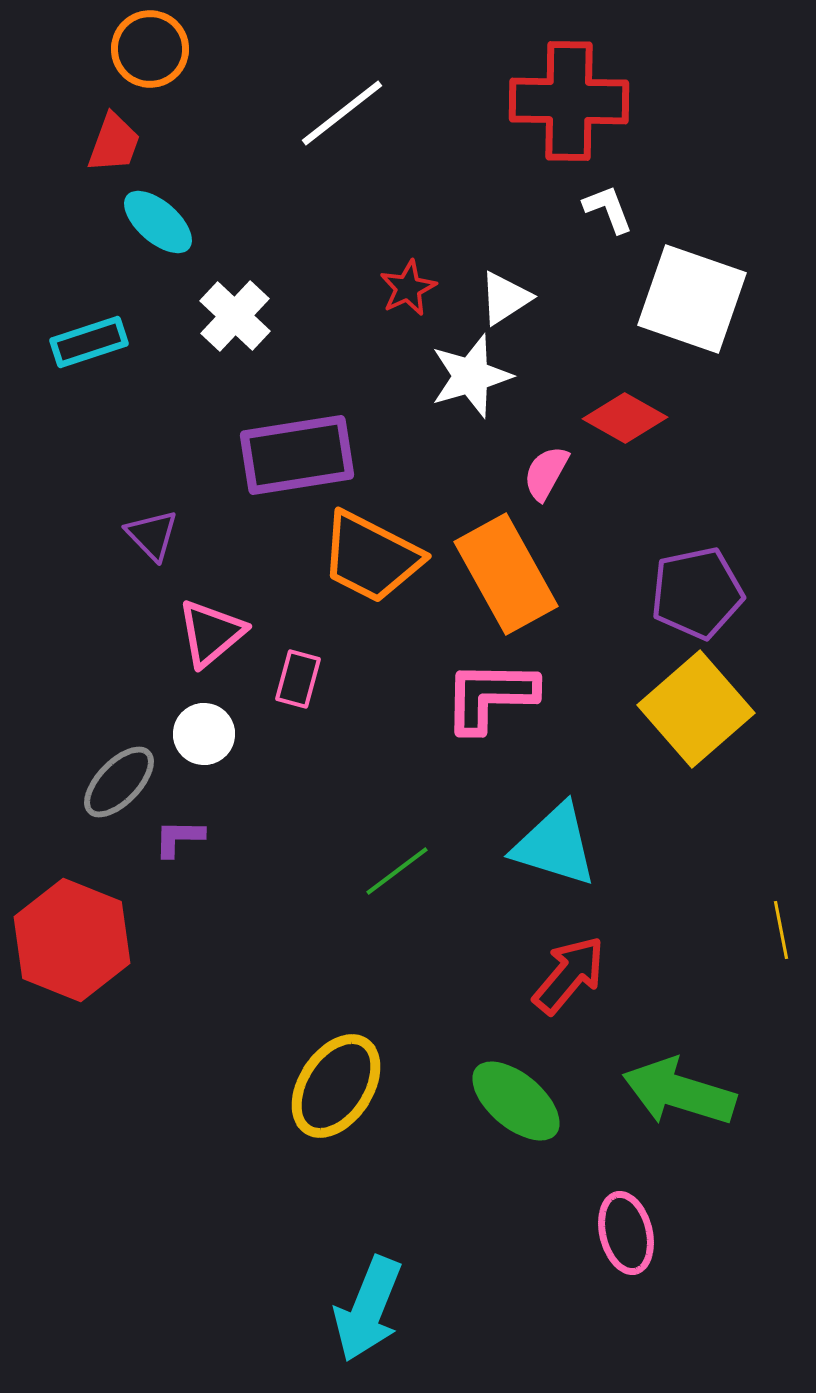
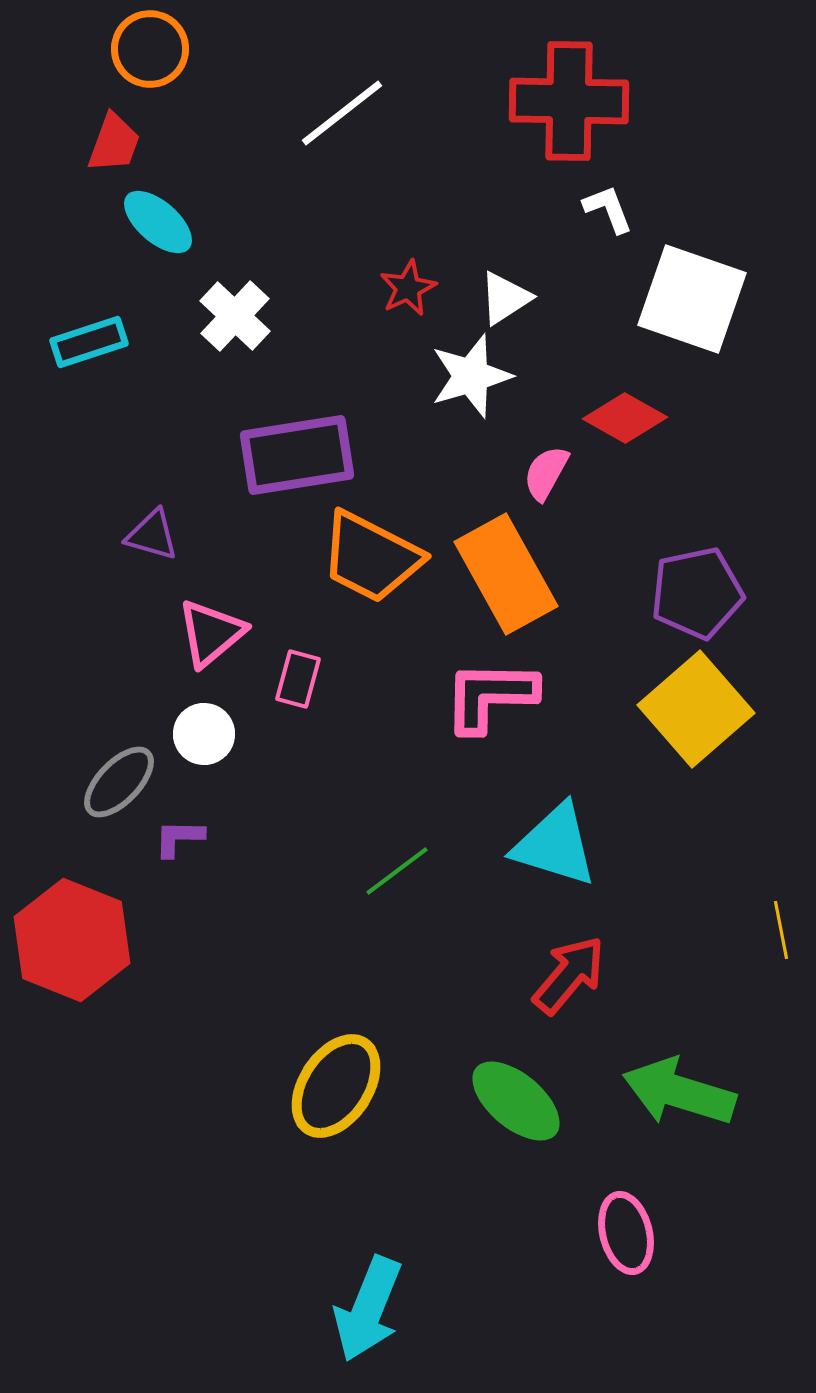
purple triangle: rotated 30 degrees counterclockwise
